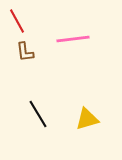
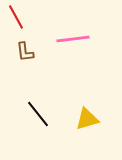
red line: moved 1 px left, 4 px up
black line: rotated 8 degrees counterclockwise
